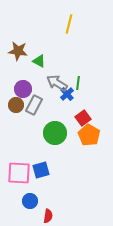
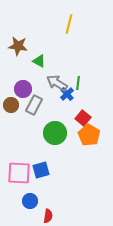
brown star: moved 5 px up
brown circle: moved 5 px left
red square: rotated 14 degrees counterclockwise
